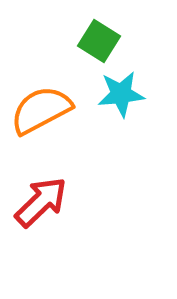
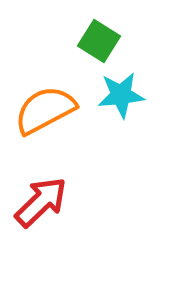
cyan star: moved 1 px down
orange semicircle: moved 4 px right
